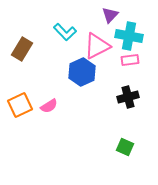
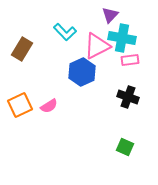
cyan cross: moved 7 px left, 2 px down
black cross: rotated 35 degrees clockwise
